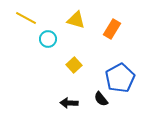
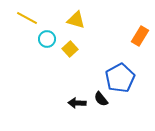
yellow line: moved 1 px right
orange rectangle: moved 28 px right, 7 px down
cyan circle: moved 1 px left
yellow square: moved 4 px left, 16 px up
black arrow: moved 8 px right
